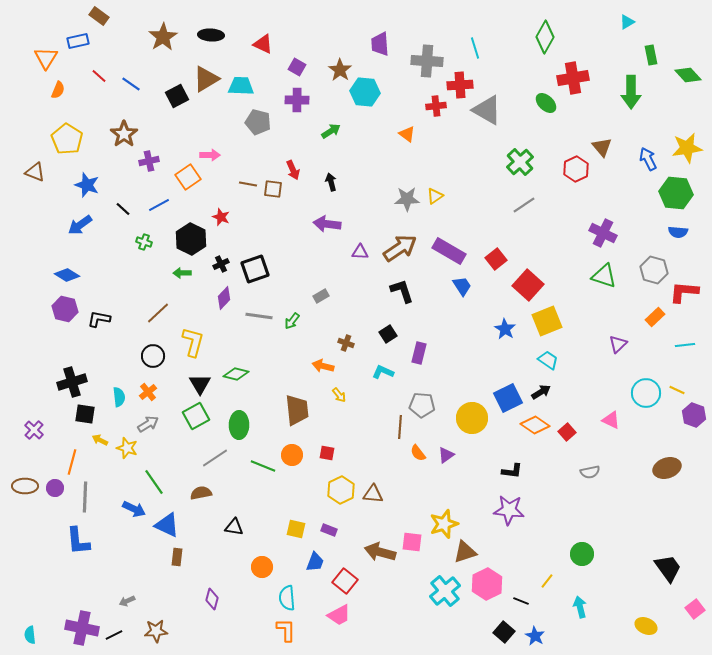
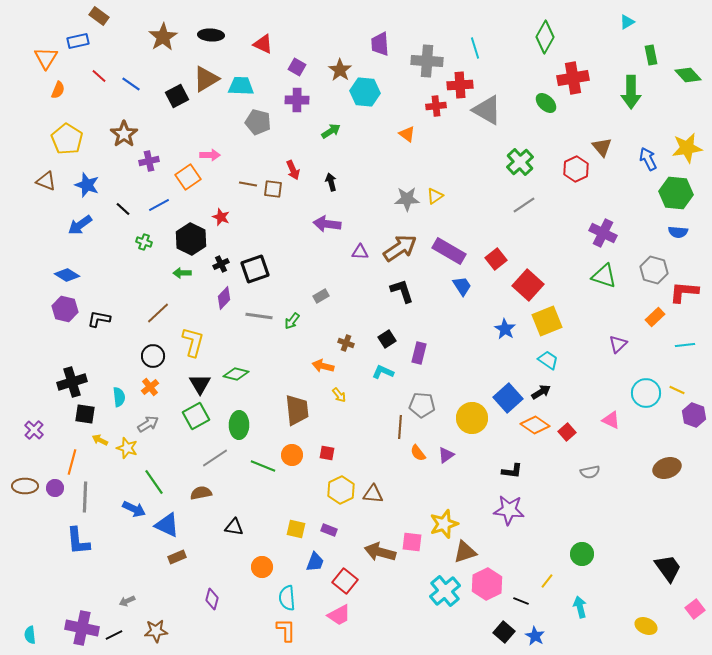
brown triangle at (35, 172): moved 11 px right, 9 px down
black square at (388, 334): moved 1 px left, 5 px down
orange cross at (148, 392): moved 2 px right, 5 px up
blue square at (508, 398): rotated 16 degrees counterclockwise
brown rectangle at (177, 557): rotated 60 degrees clockwise
